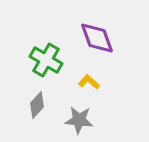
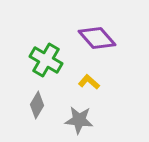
purple diamond: rotated 21 degrees counterclockwise
gray diamond: rotated 12 degrees counterclockwise
